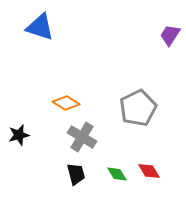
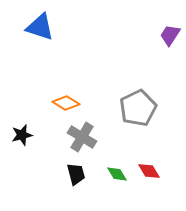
black star: moved 3 px right
